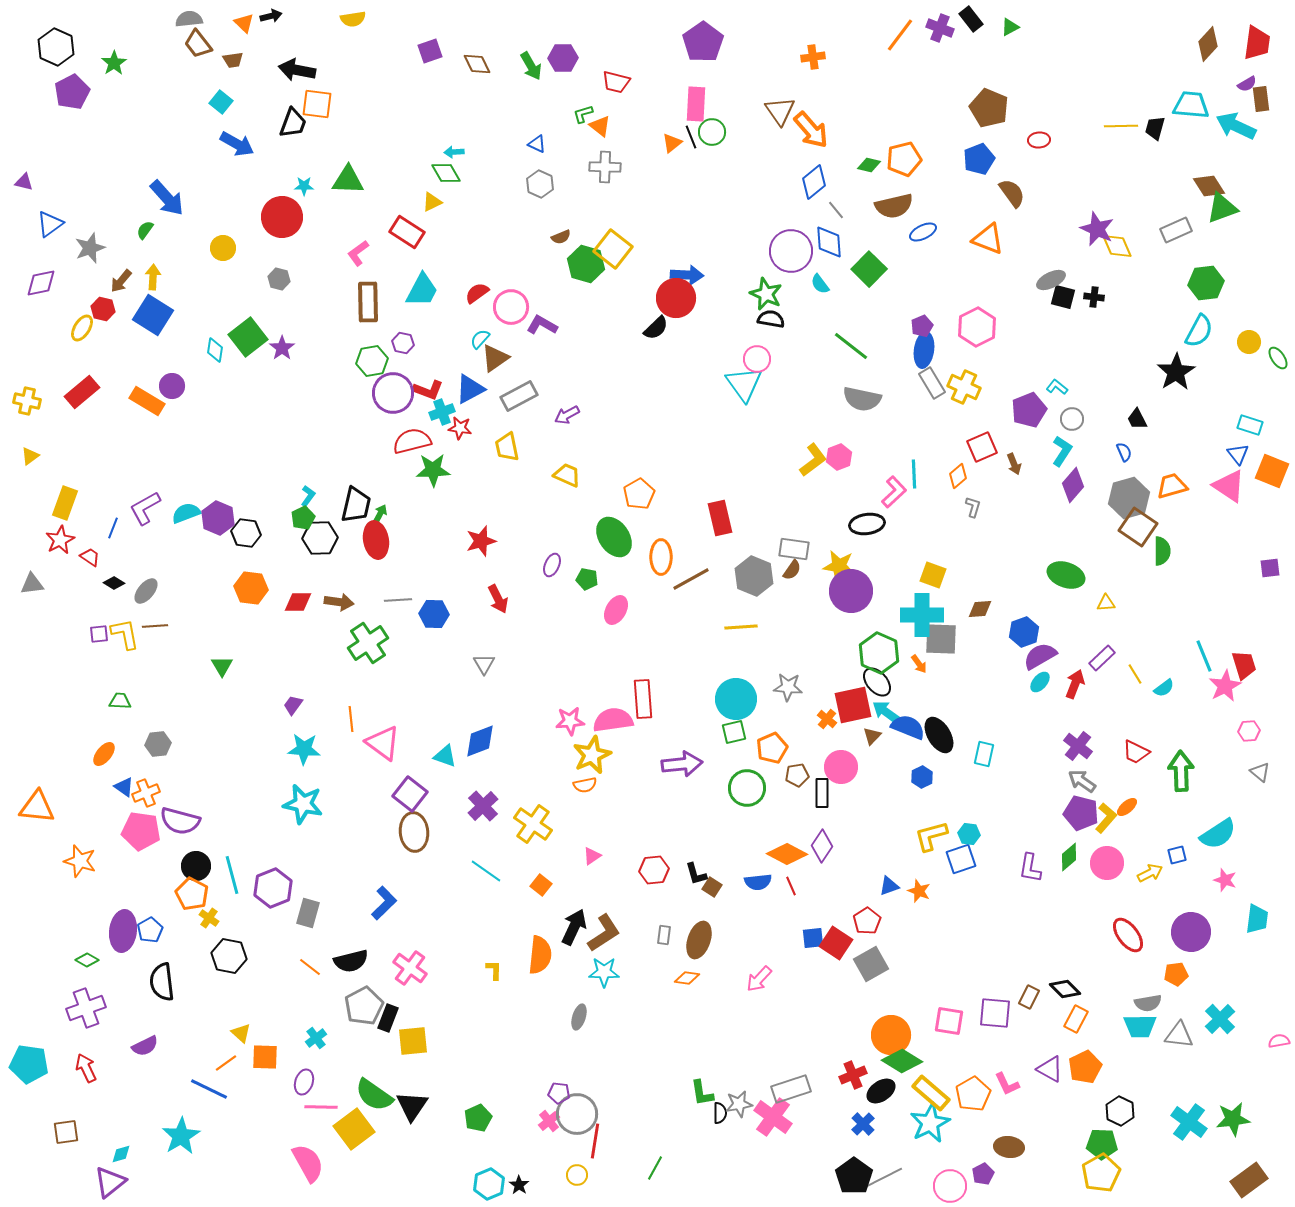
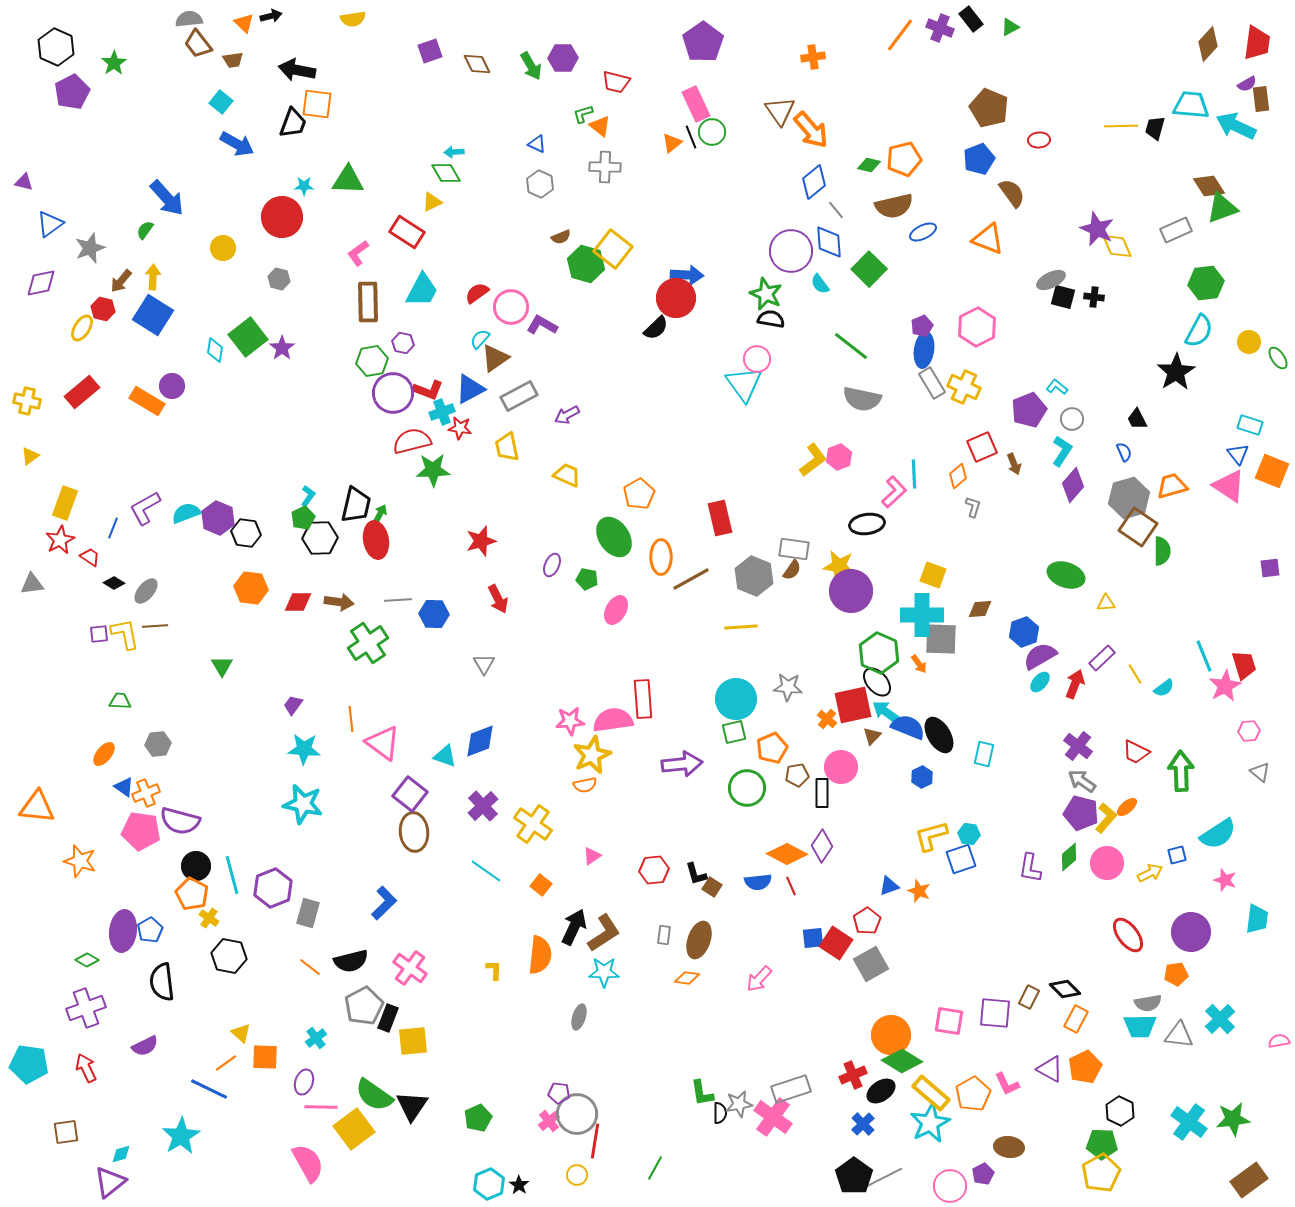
pink rectangle at (696, 104): rotated 28 degrees counterclockwise
